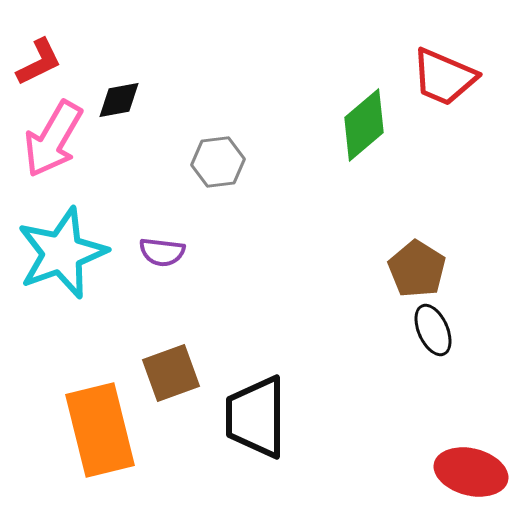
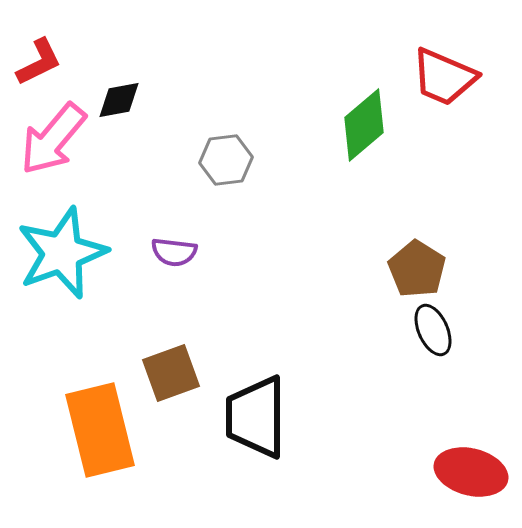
pink arrow: rotated 10 degrees clockwise
gray hexagon: moved 8 px right, 2 px up
purple semicircle: moved 12 px right
